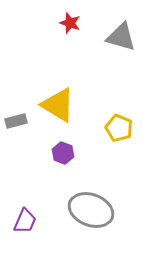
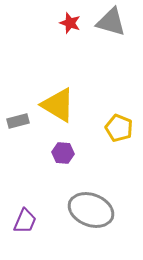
gray triangle: moved 10 px left, 15 px up
gray rectangle: moved 2 px right
purple hexagon: rotated 15 degrees counterclockwise
